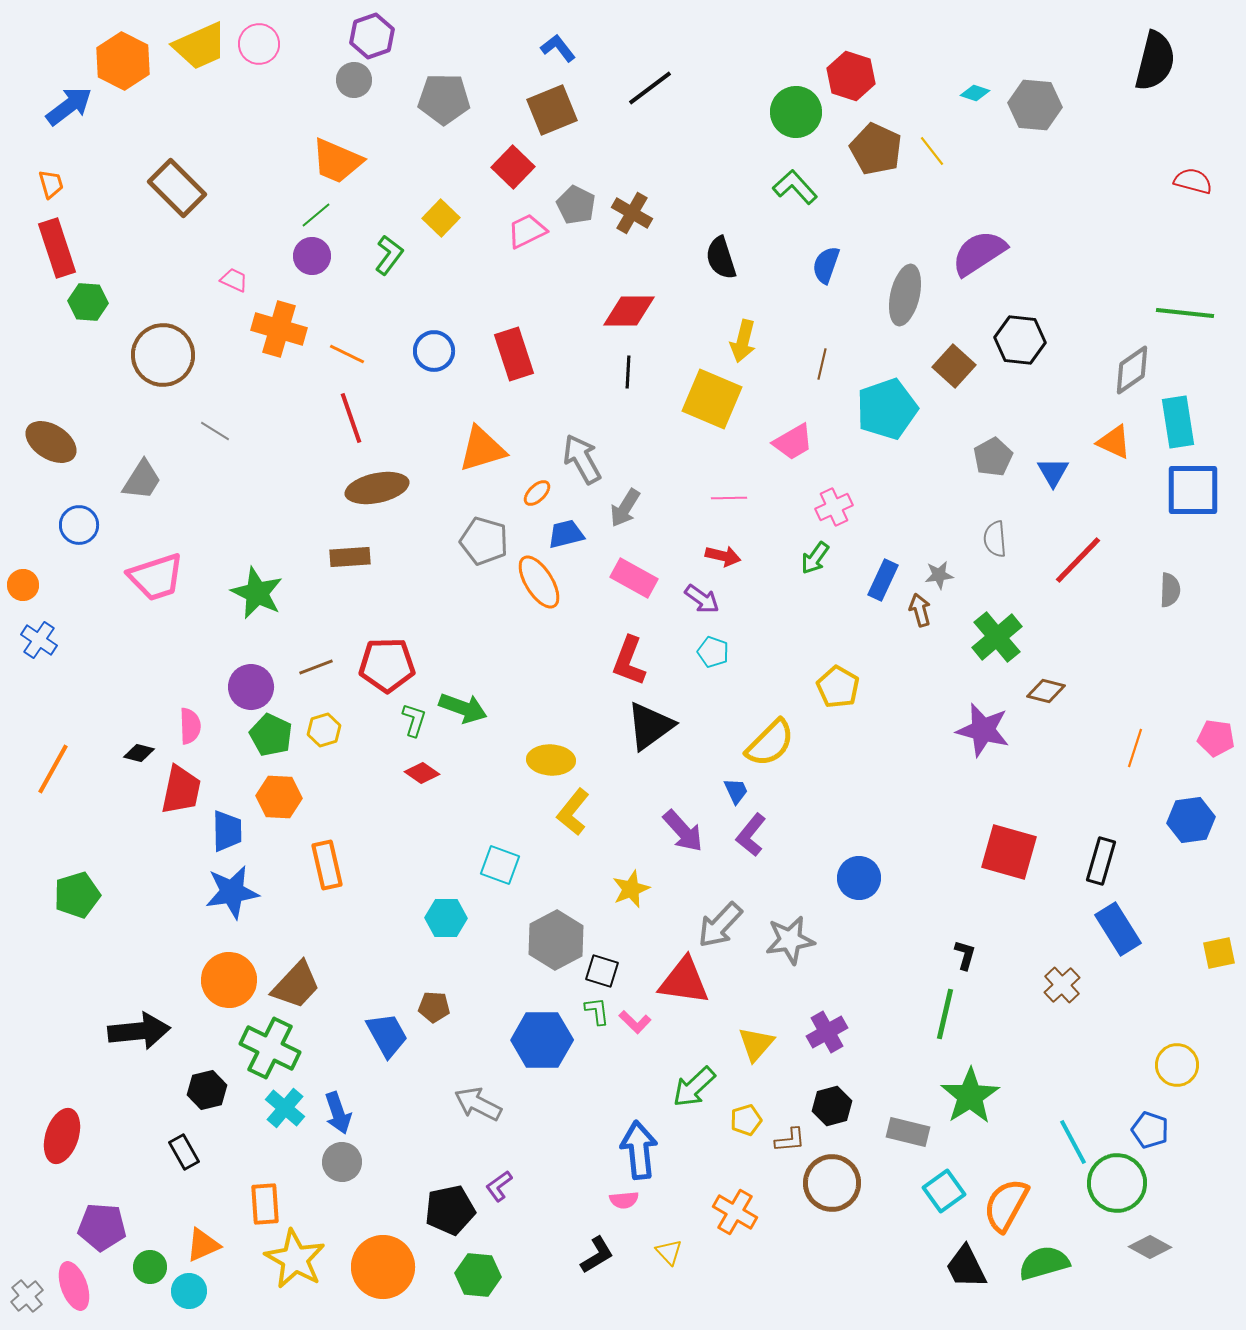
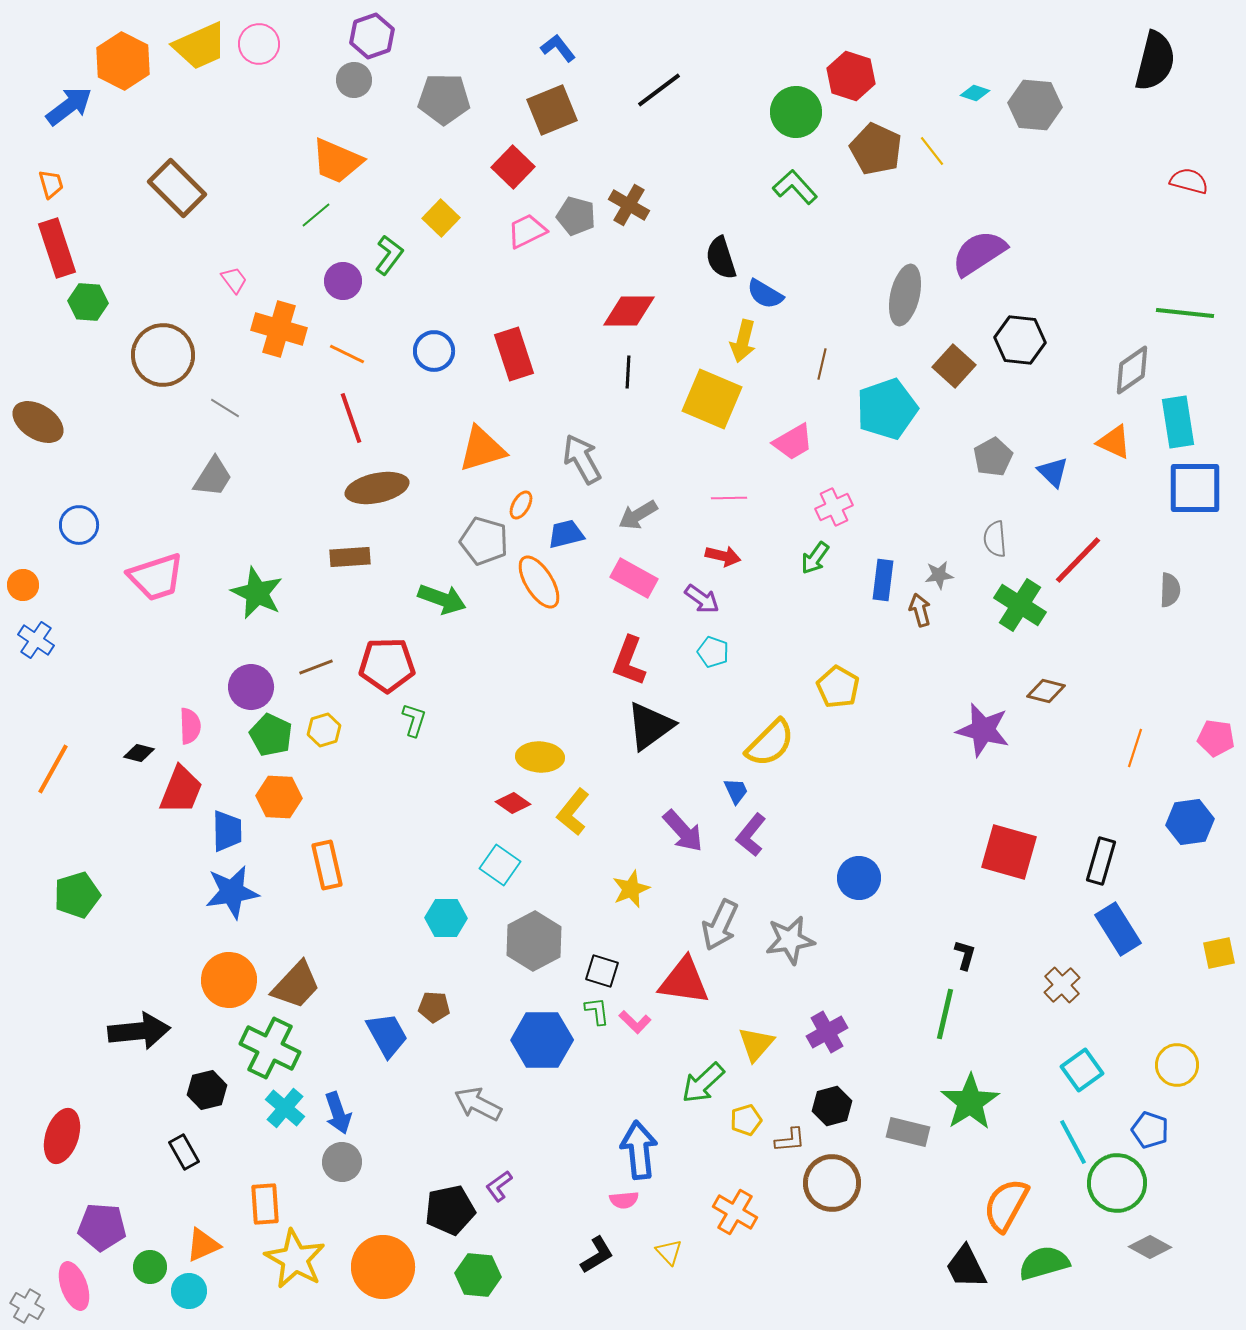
black line at (650, 88): moved 9 px right, 2 px down
red semicircle at (1193, 181): moved 4 px left
gray pentagon at (576, 205): moved 11 px down; rotated 12 degrees counterclockwise
brown cross at (632, 213): moved 3 px left, 8 px up
purple circle at (312, 256): moved 31 px right, 25 px down
blue semicircle at (826, 265): moved 61 px left, 29 px down; rotated 78 degrees counterclockwise
pink trapezoid at (234, 280): rotated 28 degrees clockwise
gray line at (215, 431): moved 10 px right, 23 px up
brown ellipse at (51, 442): moved 13 px left, 20 px up
blue triangle at (1053, 472): rotated 16 degrees counterclockwise
gray trapezoid at (142, 480): moved 71 px right, 3 px up
blue square at (1193, 490): moved 2 px right, 2 px up
orange ellipse at (537, 493): moved 16 px left, 12 px down; rotated 16 degrees counterclockwise
gray arrow at (625, 508): moved 13 px right, 7 px down; rotated 27 degrees clockwise
blue rectangle at (883, 580): rotated 18 degrees counterclockwise
green cross at (997, 637): moved 23 px right, 32 px up; rotated 18 degrees counterclockwise
blue cross at (39, 640): moved 3 px left
green arrow at (463, 708): moved 21 px left, 109 px up
yellow ellipse at (551, 760): moved 11 px left, 3 px up
red diamond at (422, 773): moved 91 px right, 30 px down
red trapezoid at (181, 790): rotated 10 degrees clockwise
blue hexagon at (1191, 820): moved 1 px left, 2 px down
cyan square at (500, 865): rotated 15 degrees clockwise
gray arrow at (720, 925): rotated 18 degrees counterclockwise
gray hexagon at (556, 940): moved 22 px left, 1 px down
green arrow at (694, 1087): moved 9 px right, 4 px up
green star at (970, 1096): moved 6 px down
cyan square at (944, 1191): moved 138 px right, 121 px up
gray cross at (27, 1296): moved 10 px down; rotated 20 degrees counterclockwise
